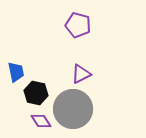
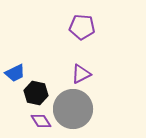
purple pentagon: moved 4 px right, 2 px down; rotated 10 degrees counterclockwise
blue trapezoid: moved 1 px left, 1 px down; rotated 75 degrees clockwise
